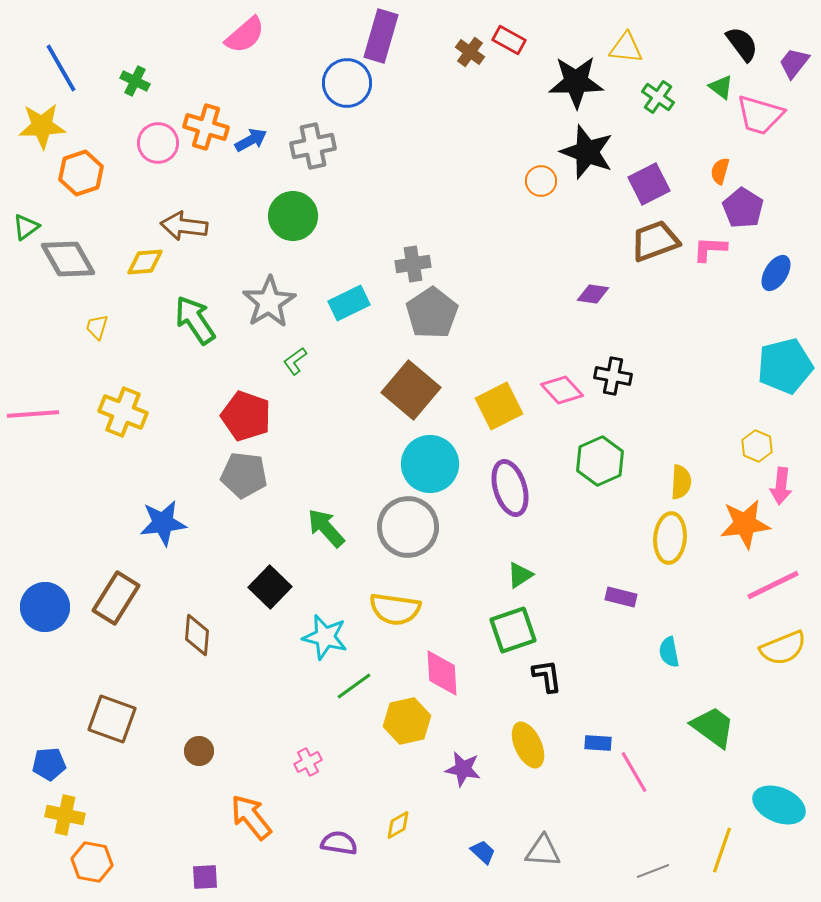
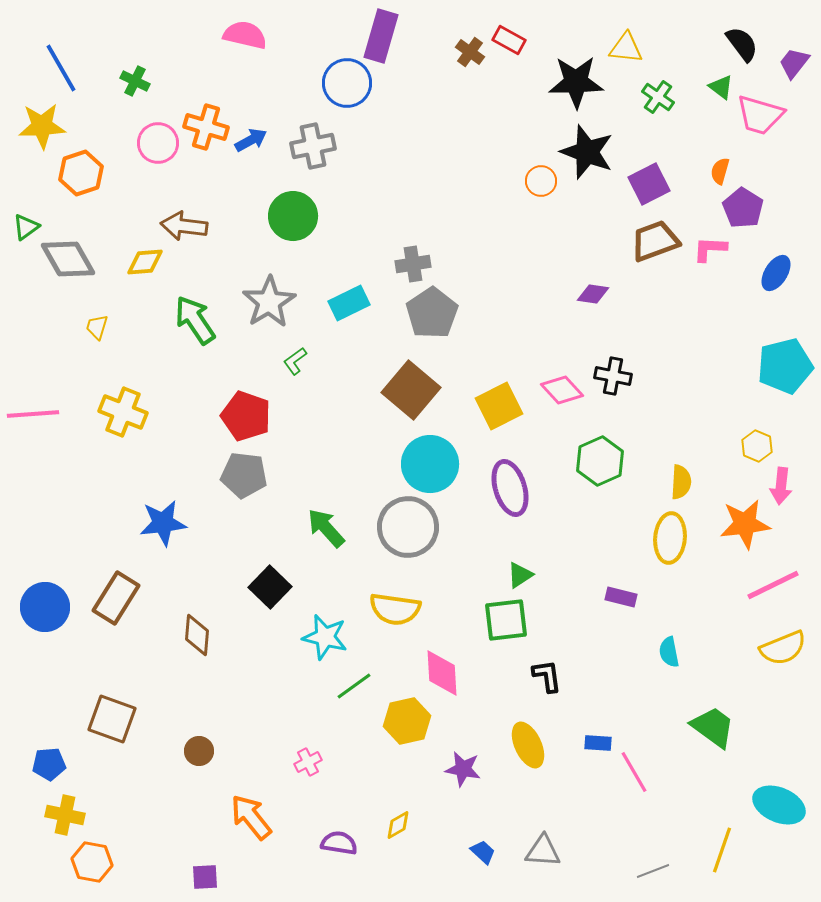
pink semicircle at (245, 35): rotated 126 degrees counterclockwise
green square at (513, 630): moved 7 px left, 10 px up; rotated 12 degrees clockwise
